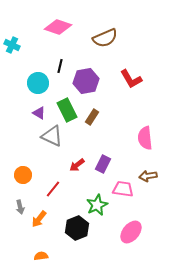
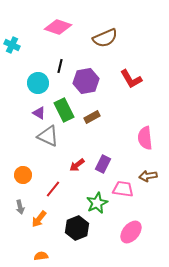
green rectangle: moved 3 px left
brown rectangle: rotated 28 degrees clockwise
gray triangle: moved 4 px left
green star: moved 2 px up
